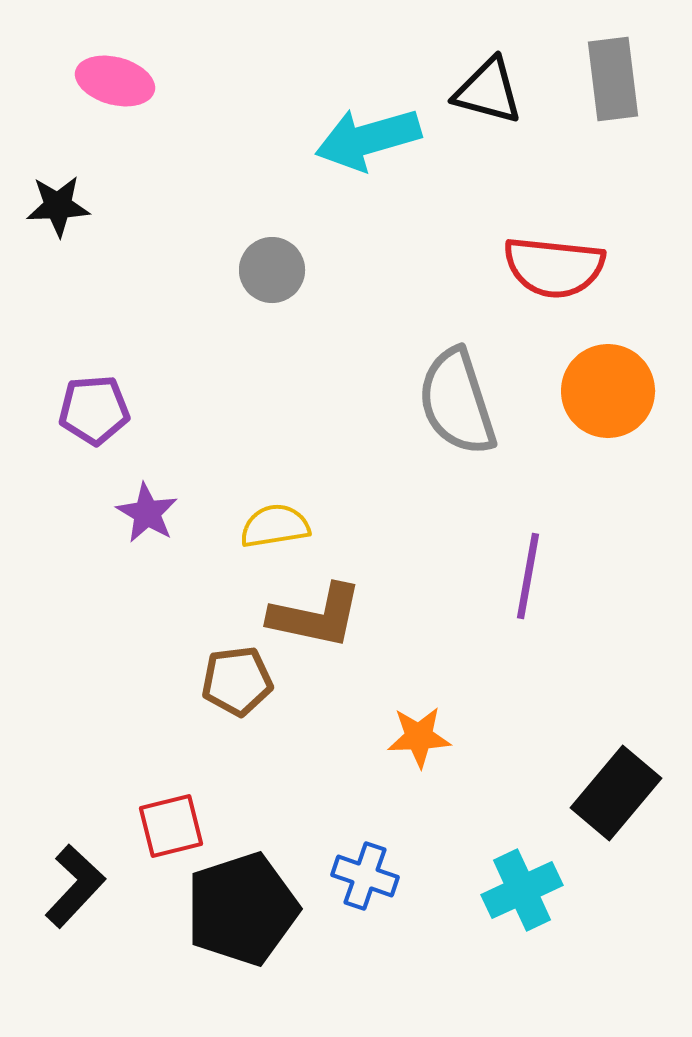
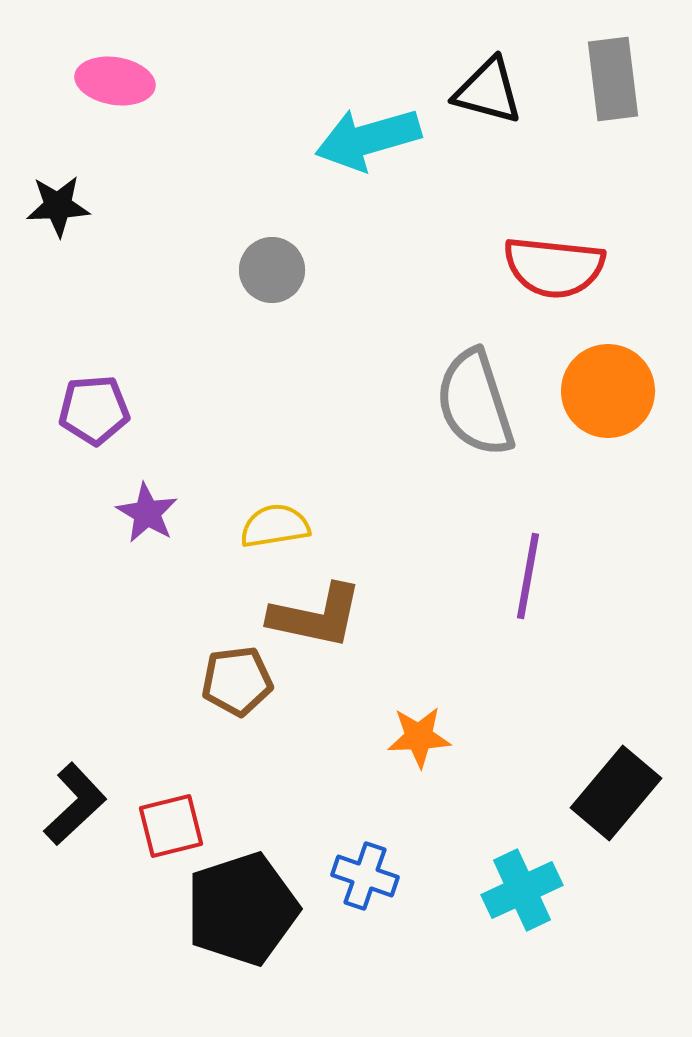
pink ellipse: rotated 6 degrees counterclockwise
gray semicircle: moved 18 px right, 1 px down
black L-shape: moved 82 px up; rotated 4 degrees clockwise
